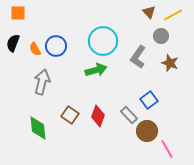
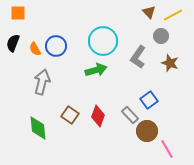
gray rectangle: moved 1 px right
